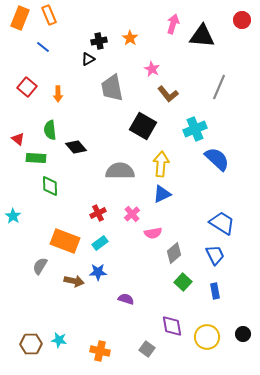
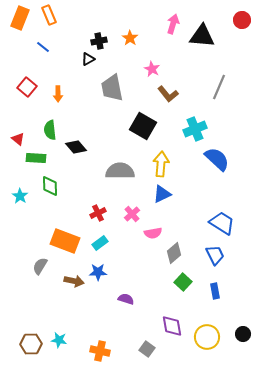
cyan star at (13, 216): moved 7 px right, 20 px up
